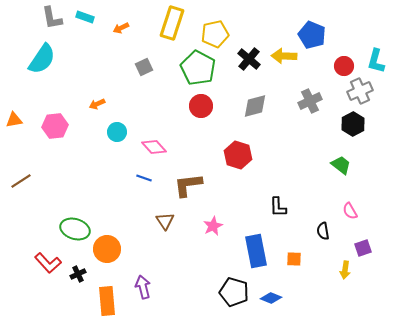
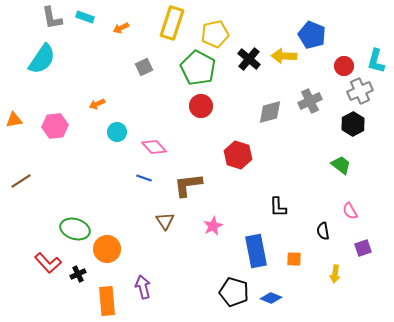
gray diamond at (255, 106): moved 15 px right, 6 px down
yellow arrow at (345, 270): moved 10 px left, 4 px down
